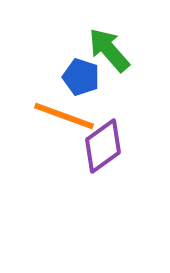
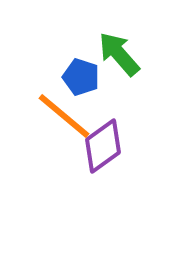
green arrow: moved 10 px right, 4 px down
orange line: rotated 20 degrees clockwise
